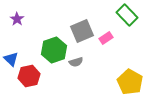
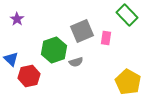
pink rectangle: rotated 48 degrees counterclockwise
yellow pentagon: moved 2 px left
